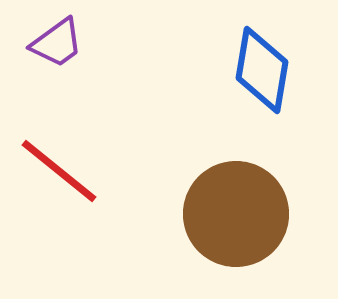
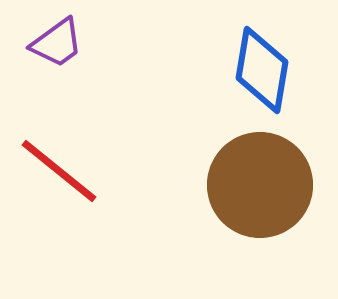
brown circle: moved 24 px right, 29 px up
